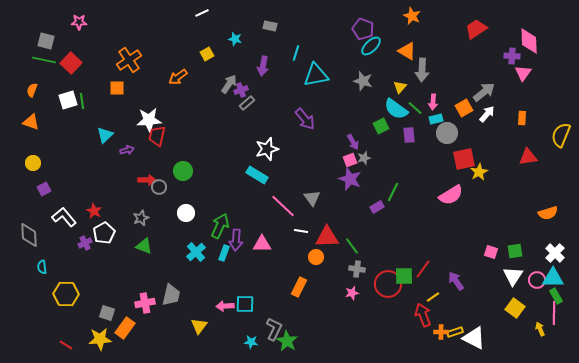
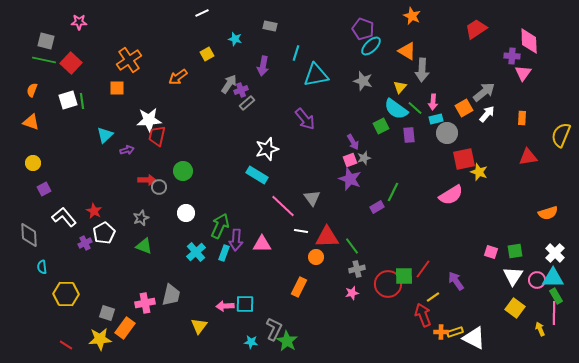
yellow star at (479, 172): rotated 24 degrees counterclockwise
gray cross at (357, 269): rotated 21 degrees counterclockwise
